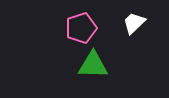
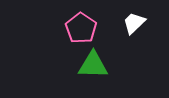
pink pentagon: rotated 20 degrees counterclockwise
